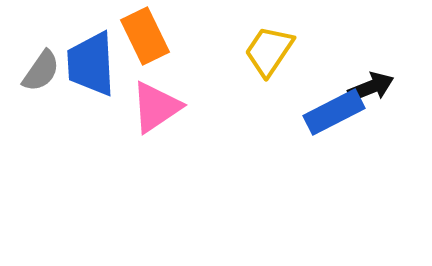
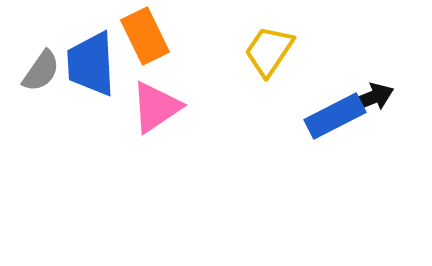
black arrow: moved 11 px down
blue rectangle: moved 1 px right, 4 px down
